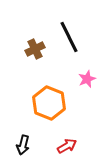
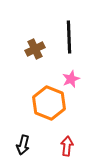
black line: rotated 24 degrees clockwise
pink star: moved 16 px left
red arrow: rotated 54 degrees counterclockwise
